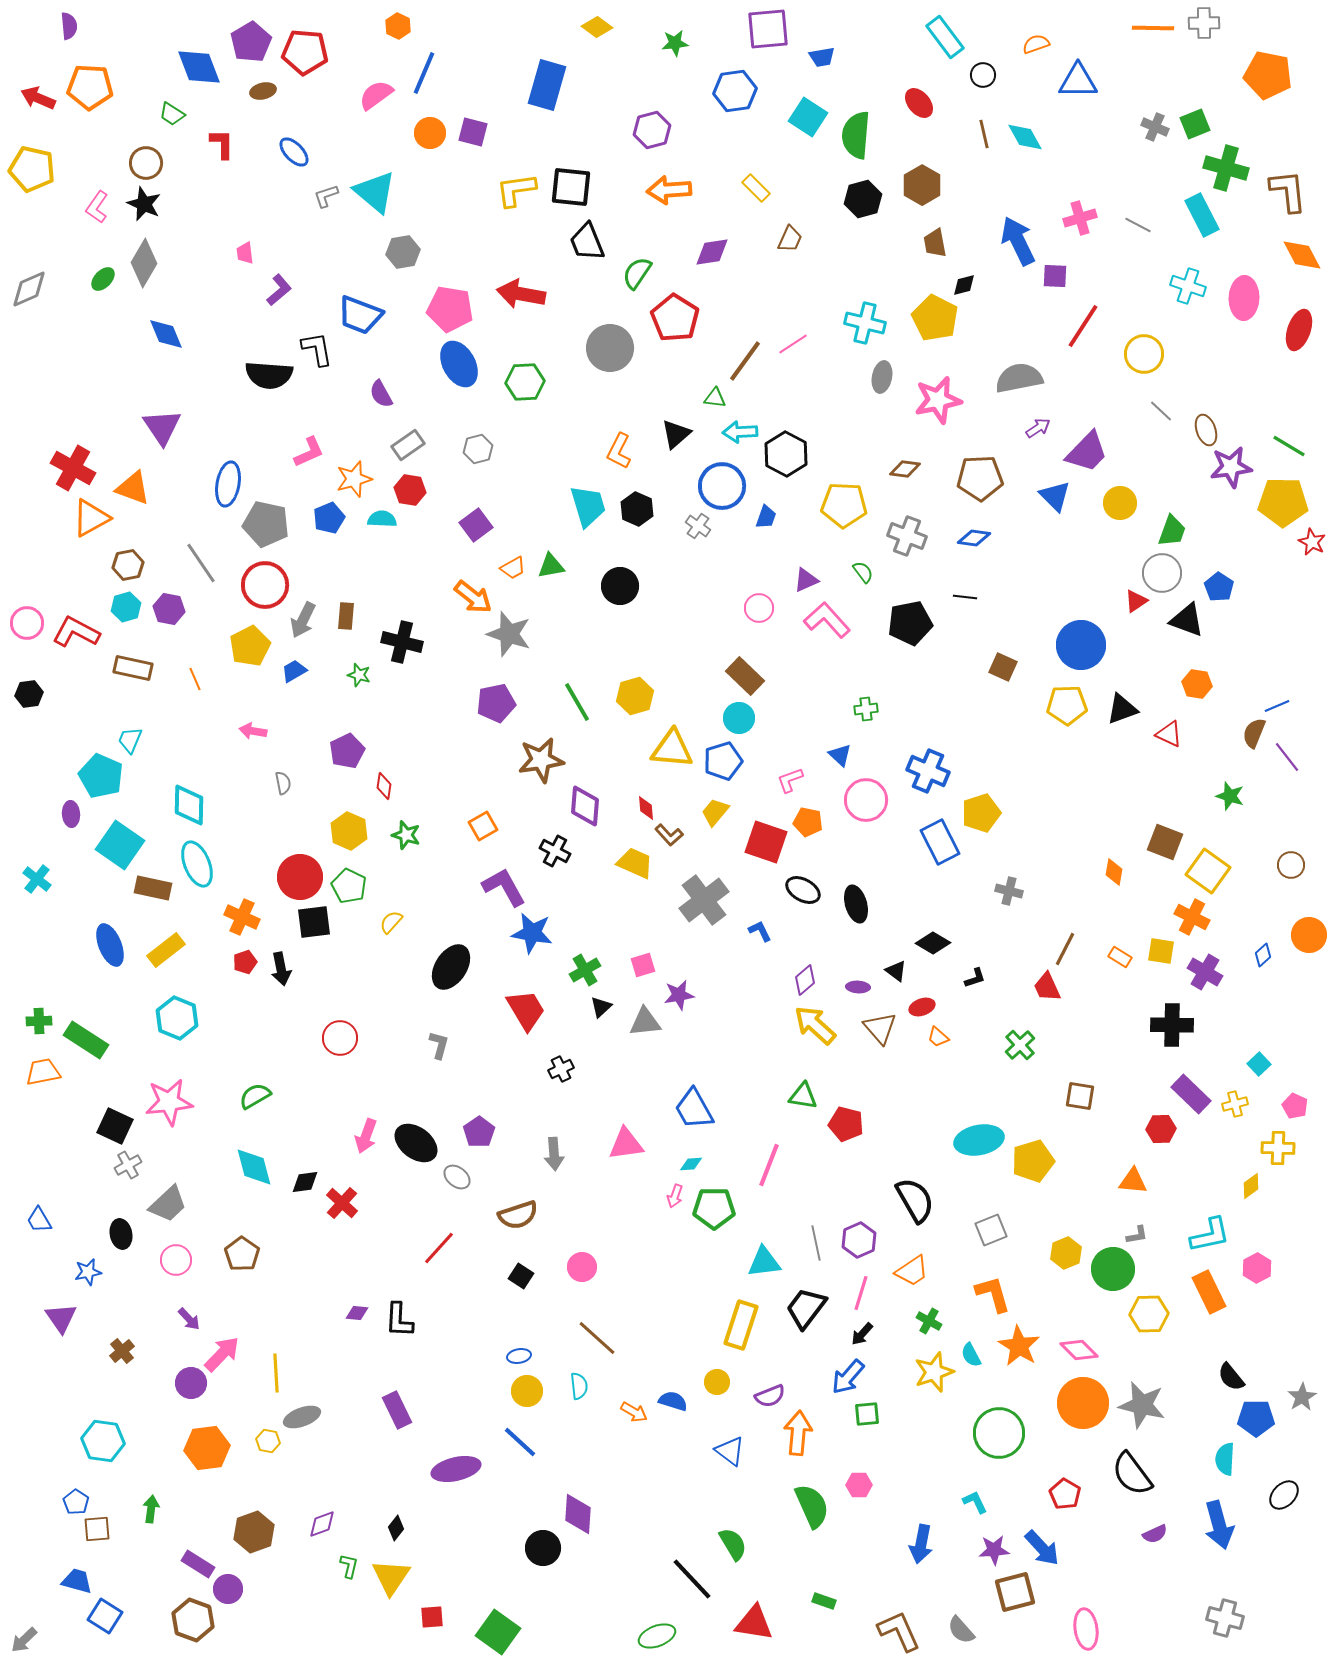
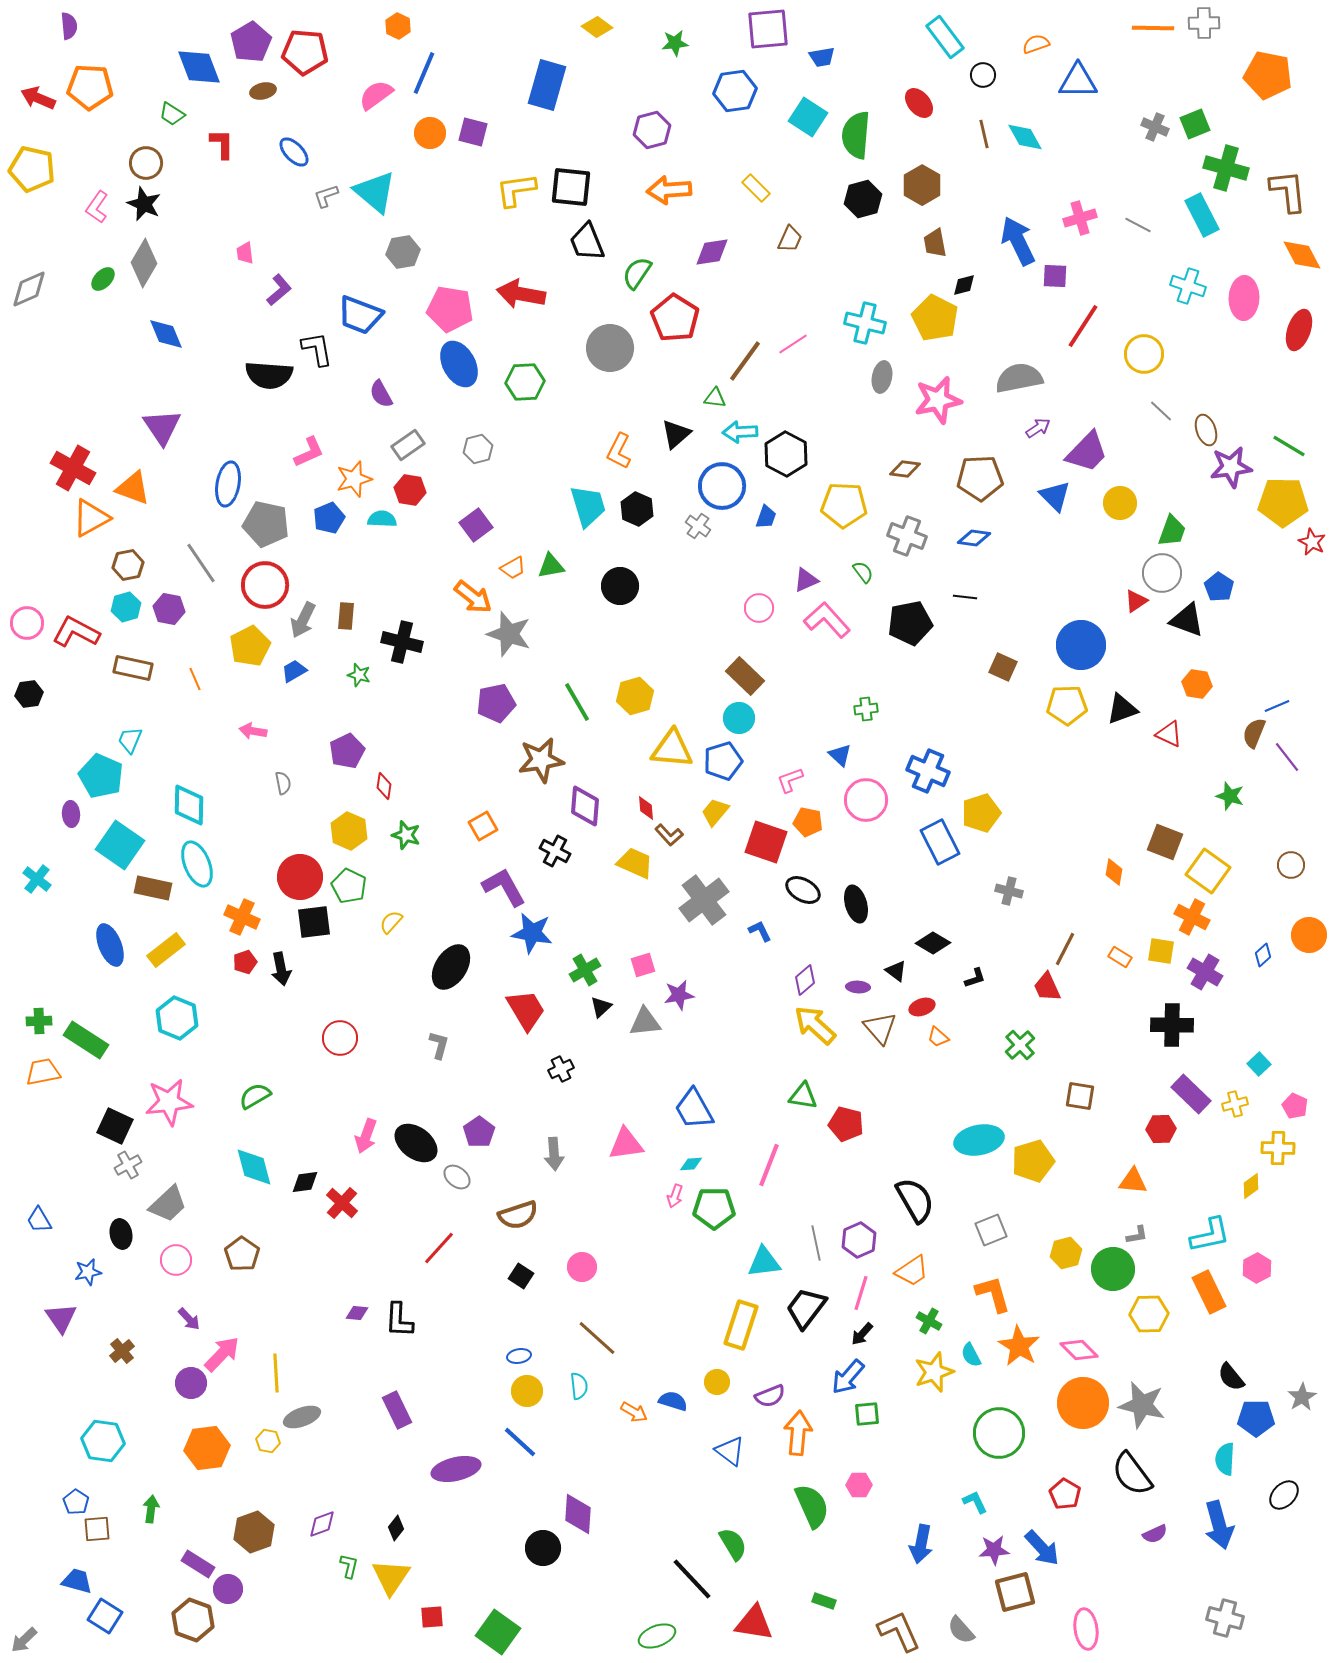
yellow hexagon at (1066, 1253): rotated 8 degrees clockwise
